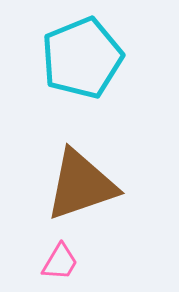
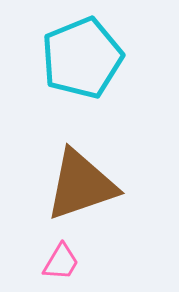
pink trapezoid: moved 1 px right
